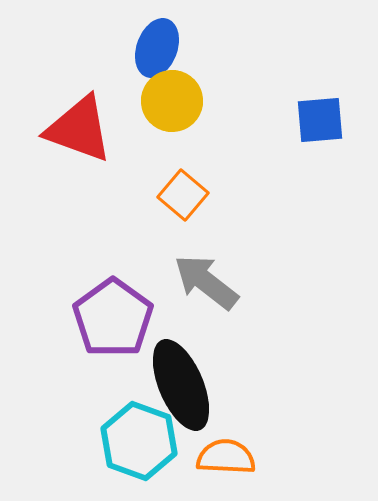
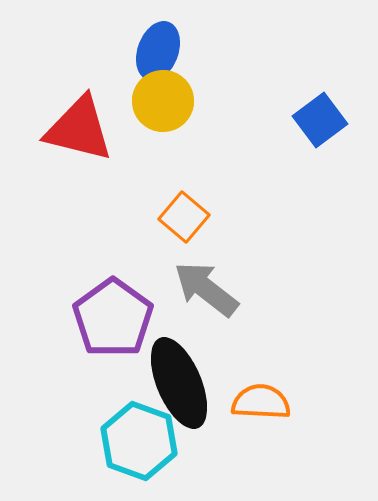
blue ellipse: moved 1 px right, 3 px down
yellow circle: moved 9 px left
blue square: rotated 32 degrees counterclockwise
red triangle: rotated 6 degrees counterclockwise
orange square: moved 1 px right, 22 px down
gray arrow: moved 7 px down
black ellipse: moved 2 px left, 2 px up
orange semicircle: moved 35 px right, 55 px up
